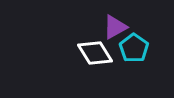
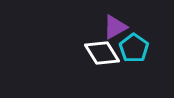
white diamond: moved 7 px right
